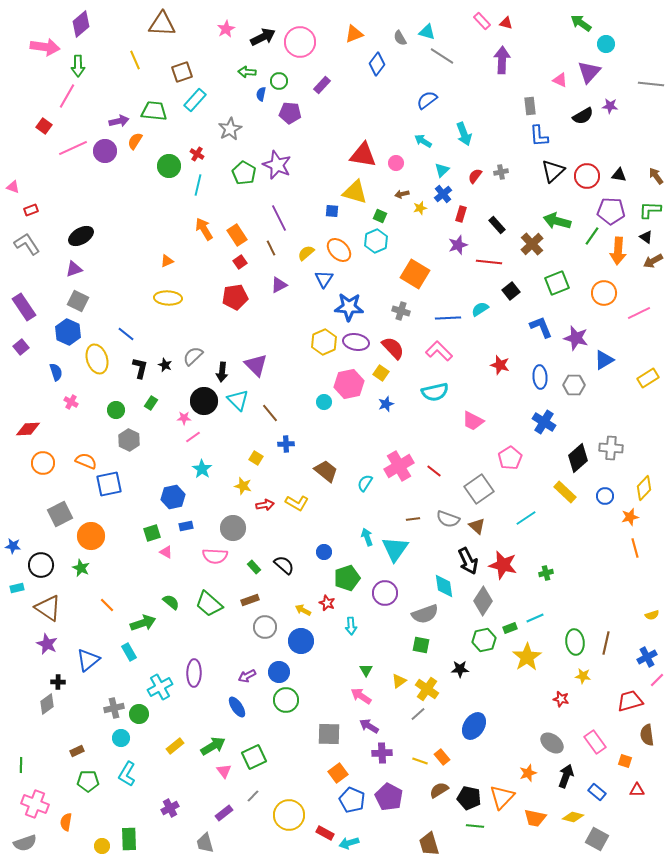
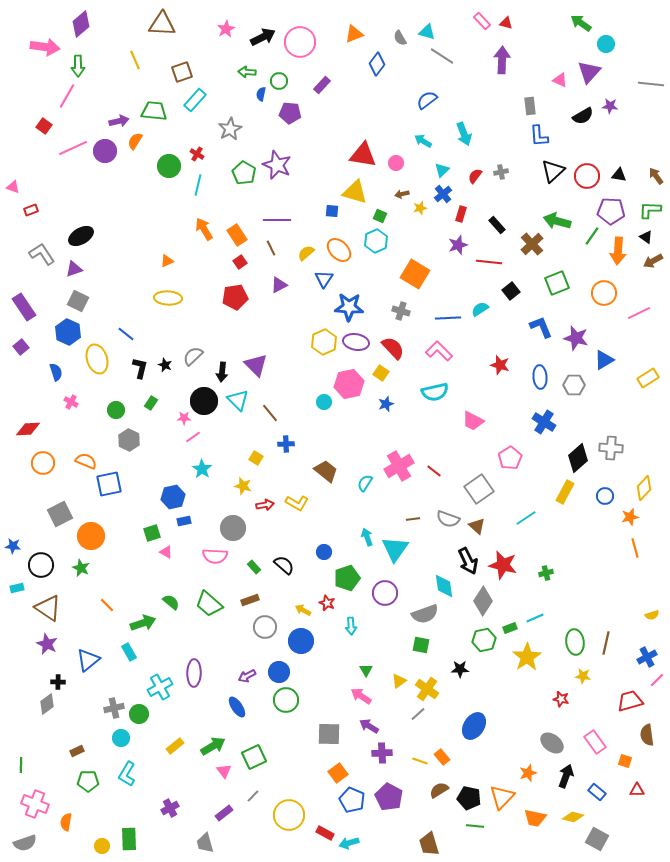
purple line at (279, 218): moved 2 px left, 2 px down; rotated 64 degrees counterclockwise
gray L-shape at (27, 244): moved 15 px right, 10 px down
yellow rectangle at (565, 492): rotated 75 degrees clockwise
blue rectangle at (186, 526): moved 2 px left, 5 px up
